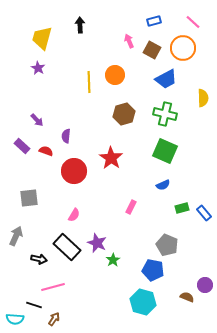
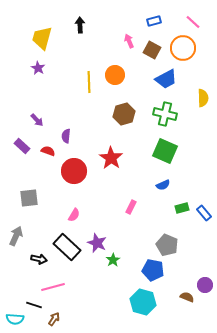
red semicircle at (46, 151): moved 2 px right
